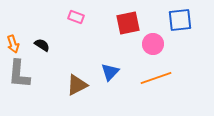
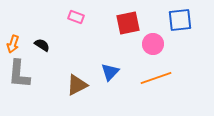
orange arrow: rotated 36 degrees clockwise
